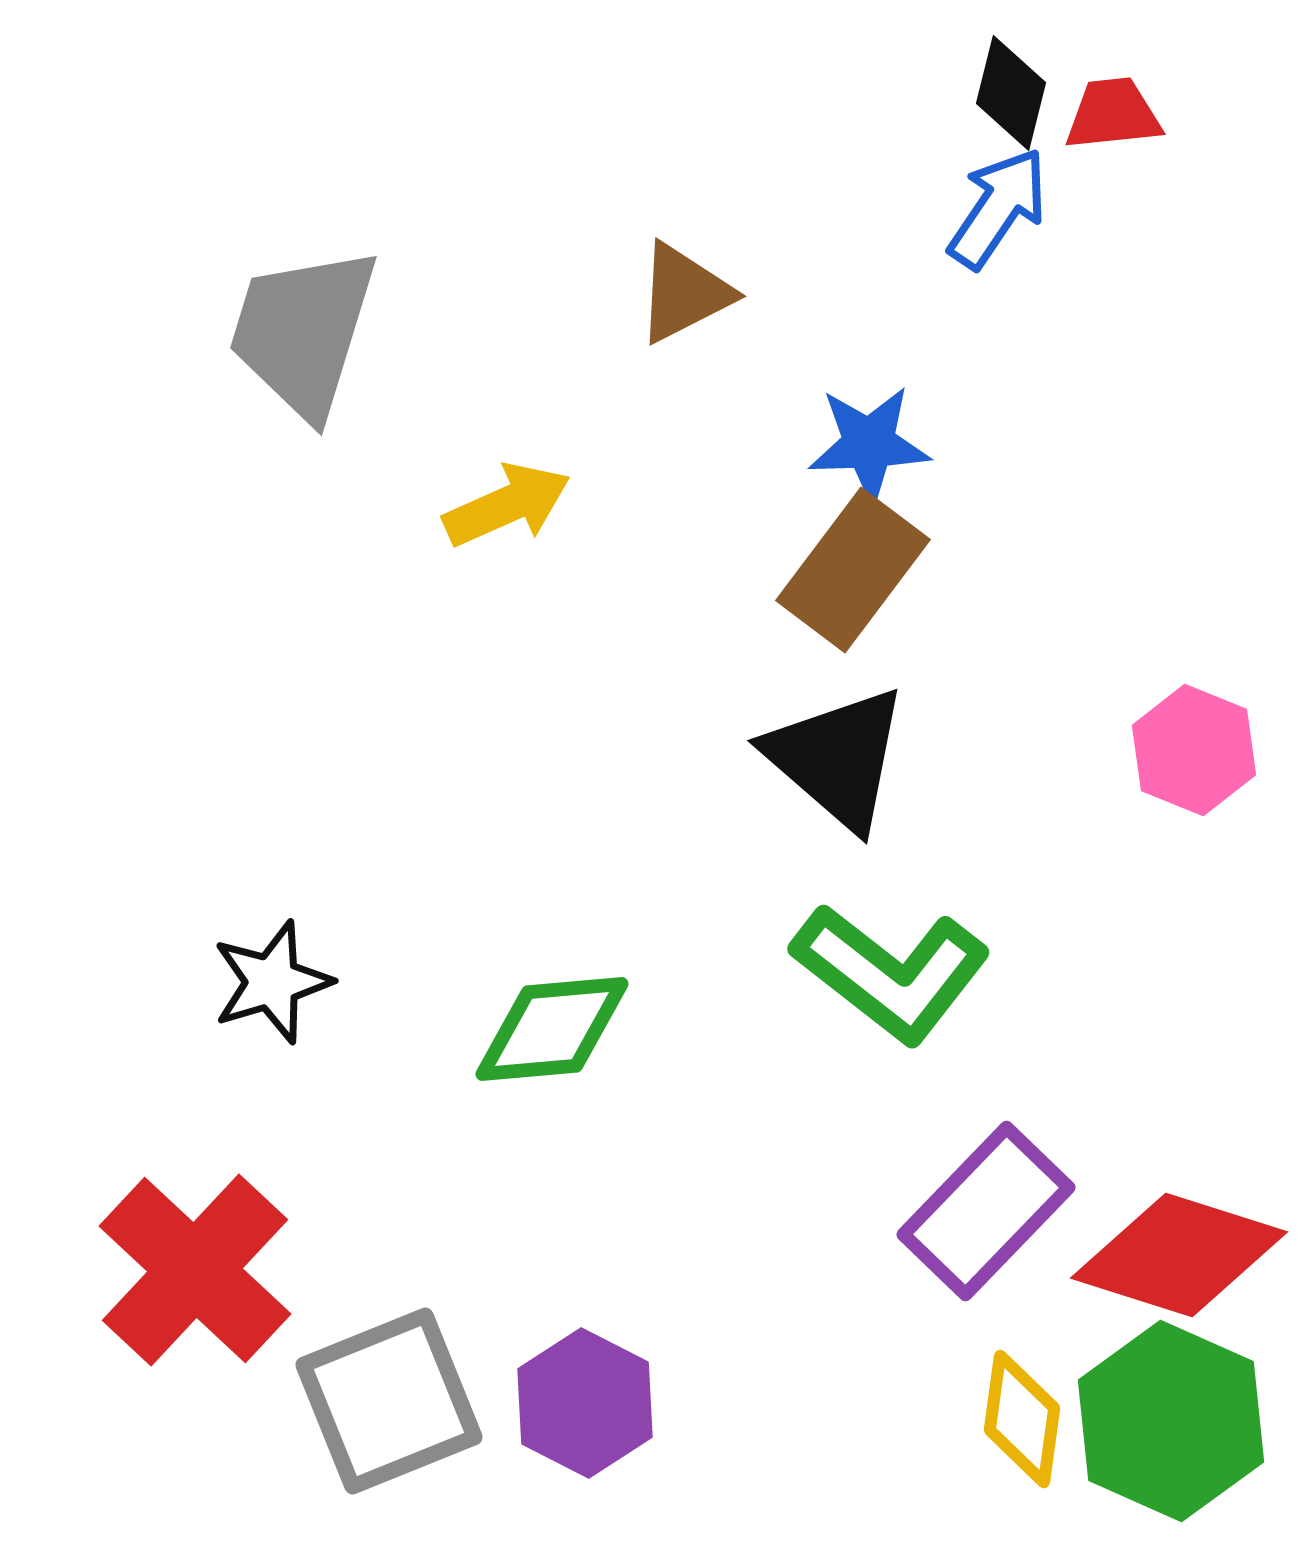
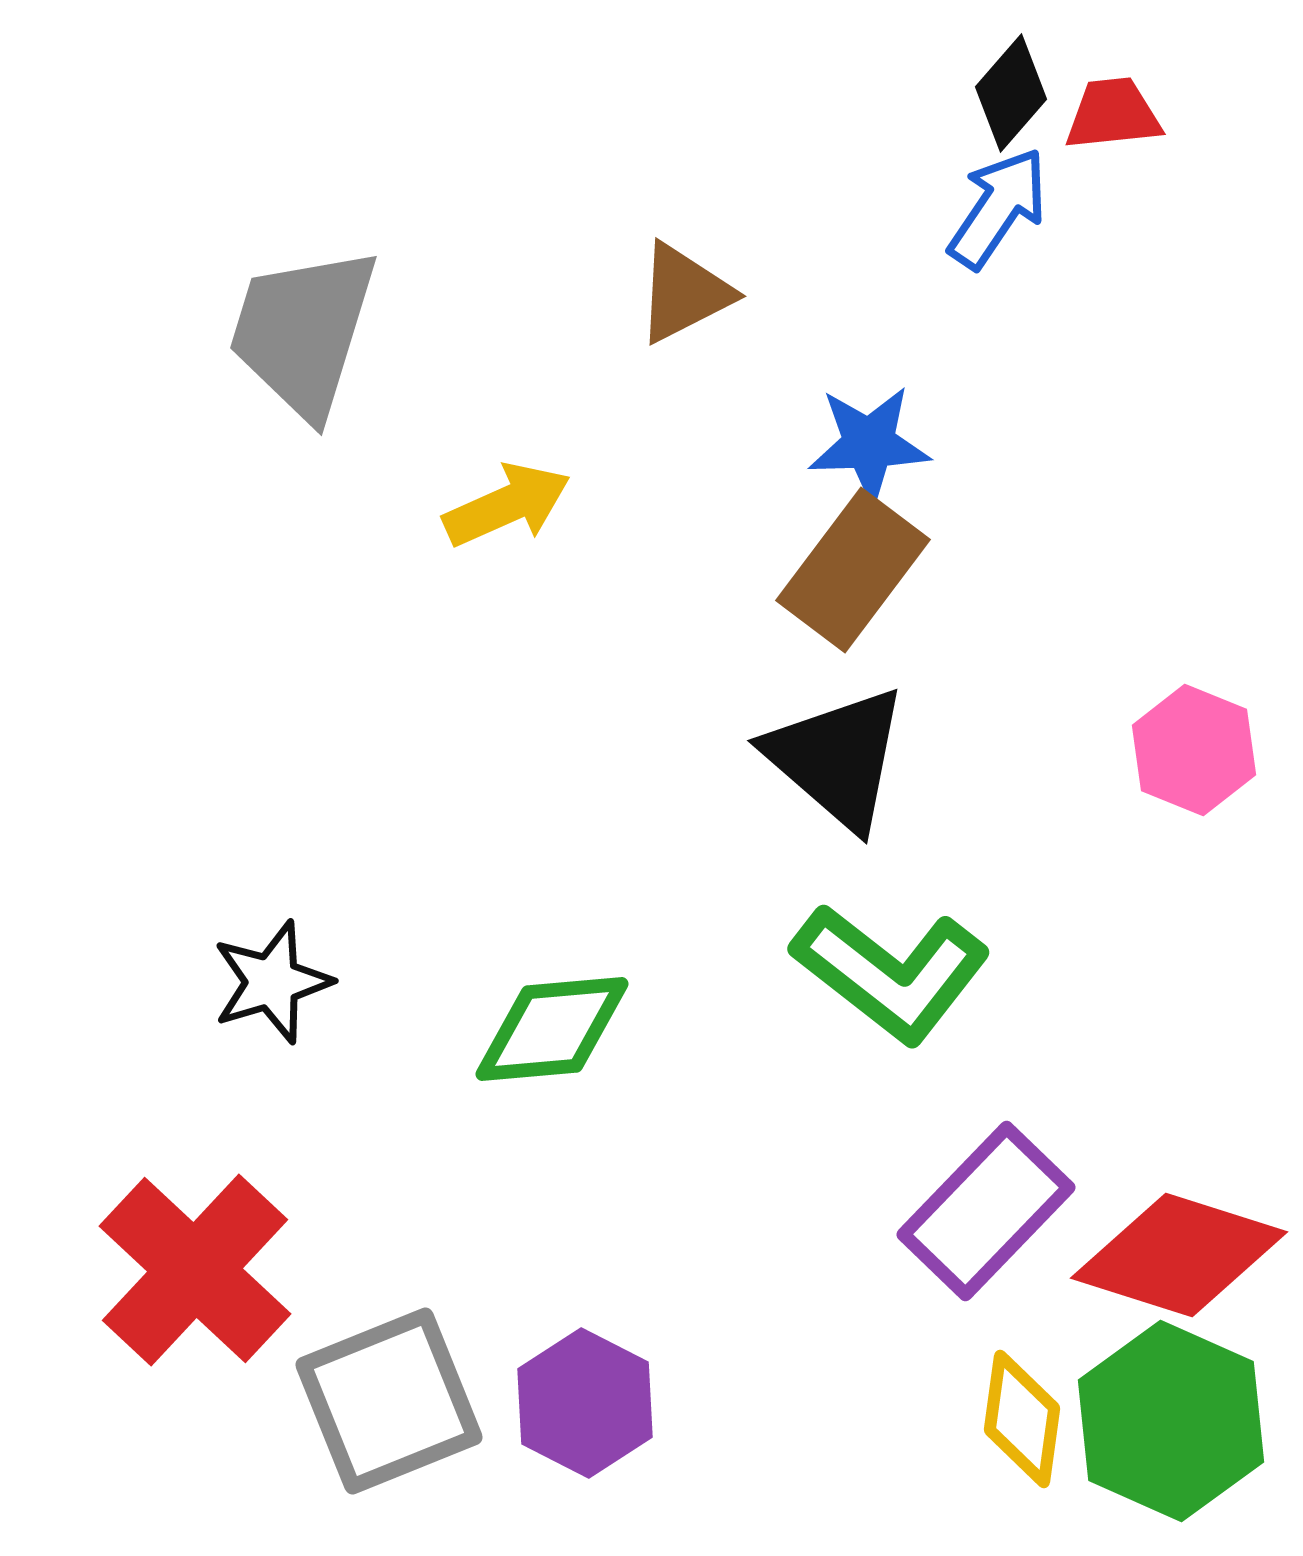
black diamond: rotated 27 degrees clockwise
